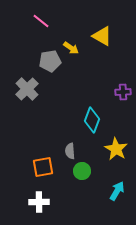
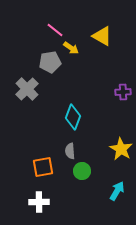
pink line: moved 14 px right, 9 px down
gray pentagon: moved 1 px down
cyan diamond: moved 19 px left, 3 px up
yellow star: moved 5 px right
